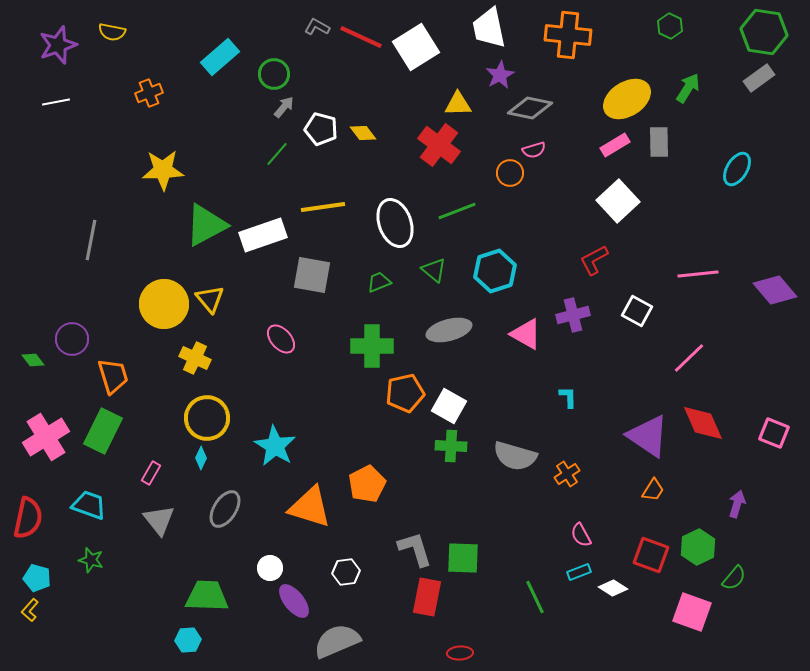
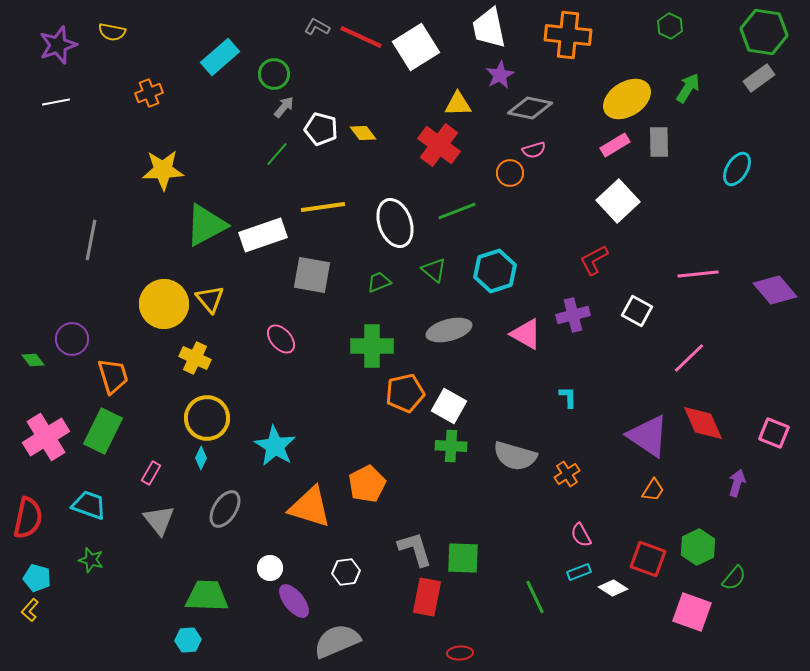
purple arrow at (737, 504): moved 21 px up
red square at (651, 555): moved 3 px left, 4 px down
